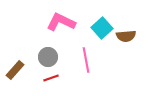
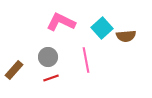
brown rectangle: moved 1 px left
